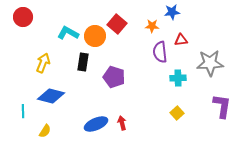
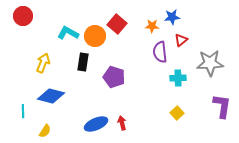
blue star: moved 5 px down
red circle: moved 1 px up
red triangle: rotated 32 degrees counterclockwise
